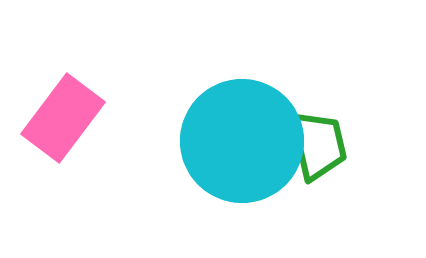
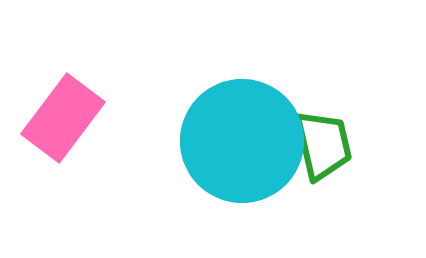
green trapezoid: moved 5 px right
